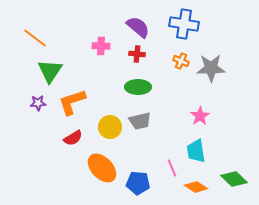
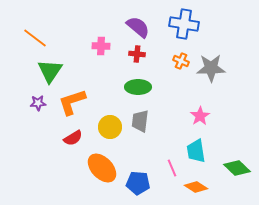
gray trapezoid: rotated 110 degrees clockwise
green diamond: moved 3 px right, 11 px up
